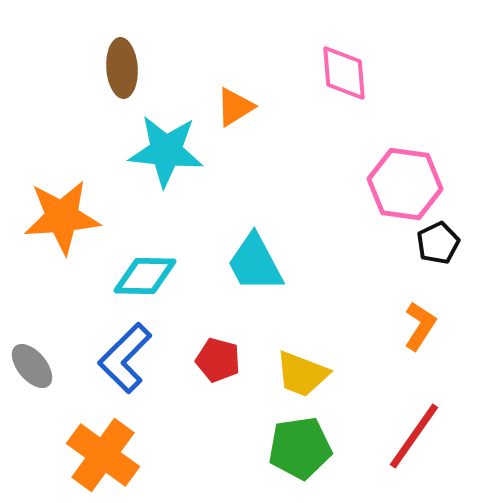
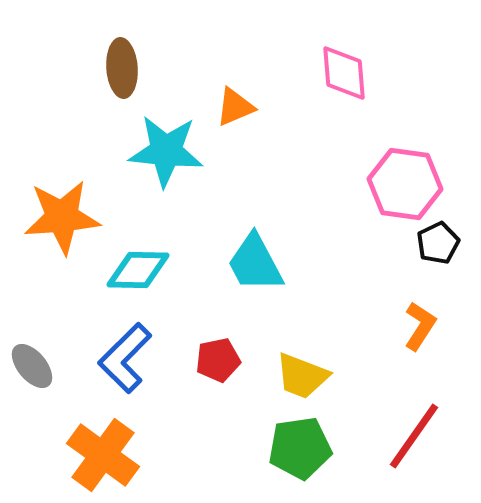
orange triangle: rotated 9 degrees clockwise
cyan diamond: moved 7 px left, 6 px up
red pentagon: rotated 27 degrees counterclockwise
yellow trapezoid: moved 2 px down
